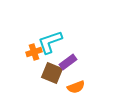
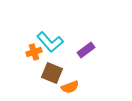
cyan L-shape: rotated 112 degrees counterclockwise
purple rectangle: moved 18 px right, 12 px up
orange semicircle: moved 6 px left
